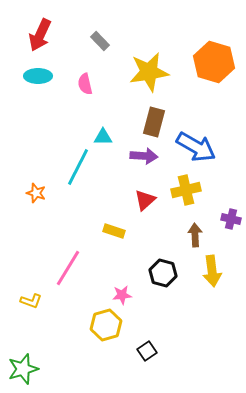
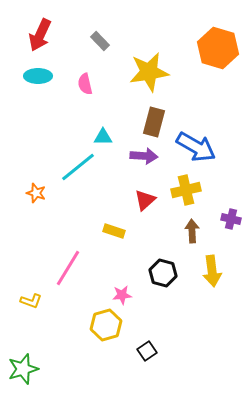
orange hexagon: moved 4 px right, 14 px up
cyan line: rotated 24 degrees clockwise
brown arrow: moved 3 px left, 4 px up
